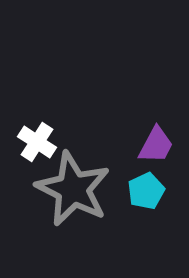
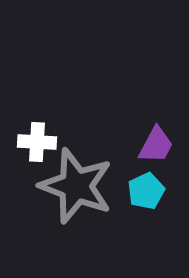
white cross: rotated 30 degrees counterclockwise
gray star: moved 3 px right, 3 px up; rotated 6 degrees counterclockwise
